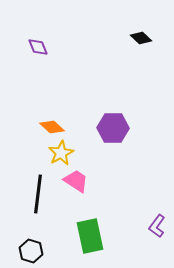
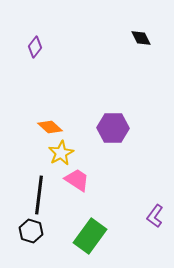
black diamond: rotated 20 degrees clockwise
purple diamond: moved 3 px left; rotated 60 degrees clockwise
orange diamond: moved 2 px left
pink trapezoid: moved 1 px right, 1 px up
black line: moved 1 px right, 1 px down
purple L-shape: moved 2 px left, 10 px up
green rectangle: rotated 48 degrees clockwise
black hexagon: moved 20 px up
